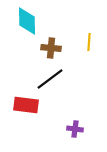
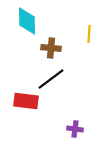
yellow line: moved 8 px up
black line: moved 1 px right
red rectangle: moved 4 px up
